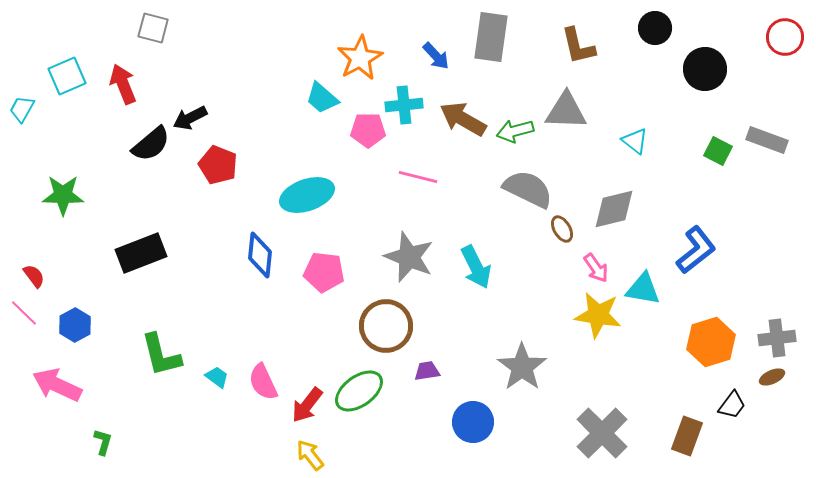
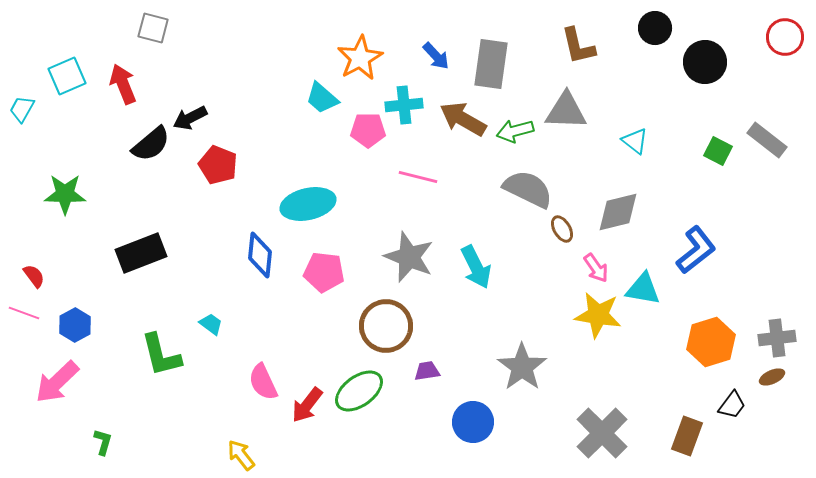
gray rectangle at (491, 37): moved 27 px down
black circle at (705, 69): moved 7 px up
gray rectangle at (767, 140): rotated 18 degrees clockwise
green star at (63, 195): moved 2 px right, 1 px up
cyan ellipse at (307, 195): moved 1 px right, 9 px down; rotated 6 degrees clockwise
gray diamond at (614, 209): moved 4 px right, 3 px down
pink line at (24, 313): rotated 24 degrees counterclockwise
cyan trapezoid at (217, 377): moved 6 px left, 53 px up
pink arrow at (57, 385): moved 3 px up; rotated 69 degrees counterclockwise
yellow arrow at (310, 455): moved 69 px left
